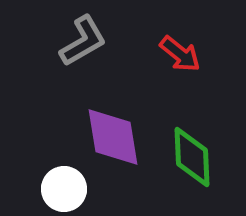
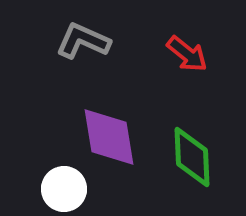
gray L-shape: rotated 126 degrees counterclockwise
red arrow: moved 7 px right
purple diamond: moved 4 px left
